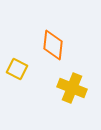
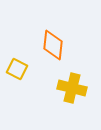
yellow cross: rotated 8 degrees counterclockwise
